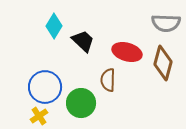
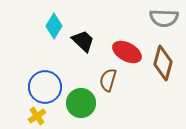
gray semicircle: moved 2 px left, 5 px up
red ellipse: rotated 12 degrees clockwise
brown semicircle: rotated 15 degrees clockwise
yellow cross: moved 2 px left
